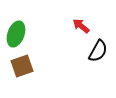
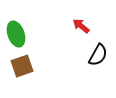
green ellipse: rotated 40 degrees counterclockwise
black semicircle: moved 4 px down
